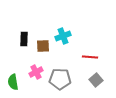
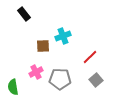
black rectangle: moved 25 px up; rotated 40 degrees counterclockwise
red line: rotated 49 degrees counterclockwise
green semicircle: moved 5 px down
